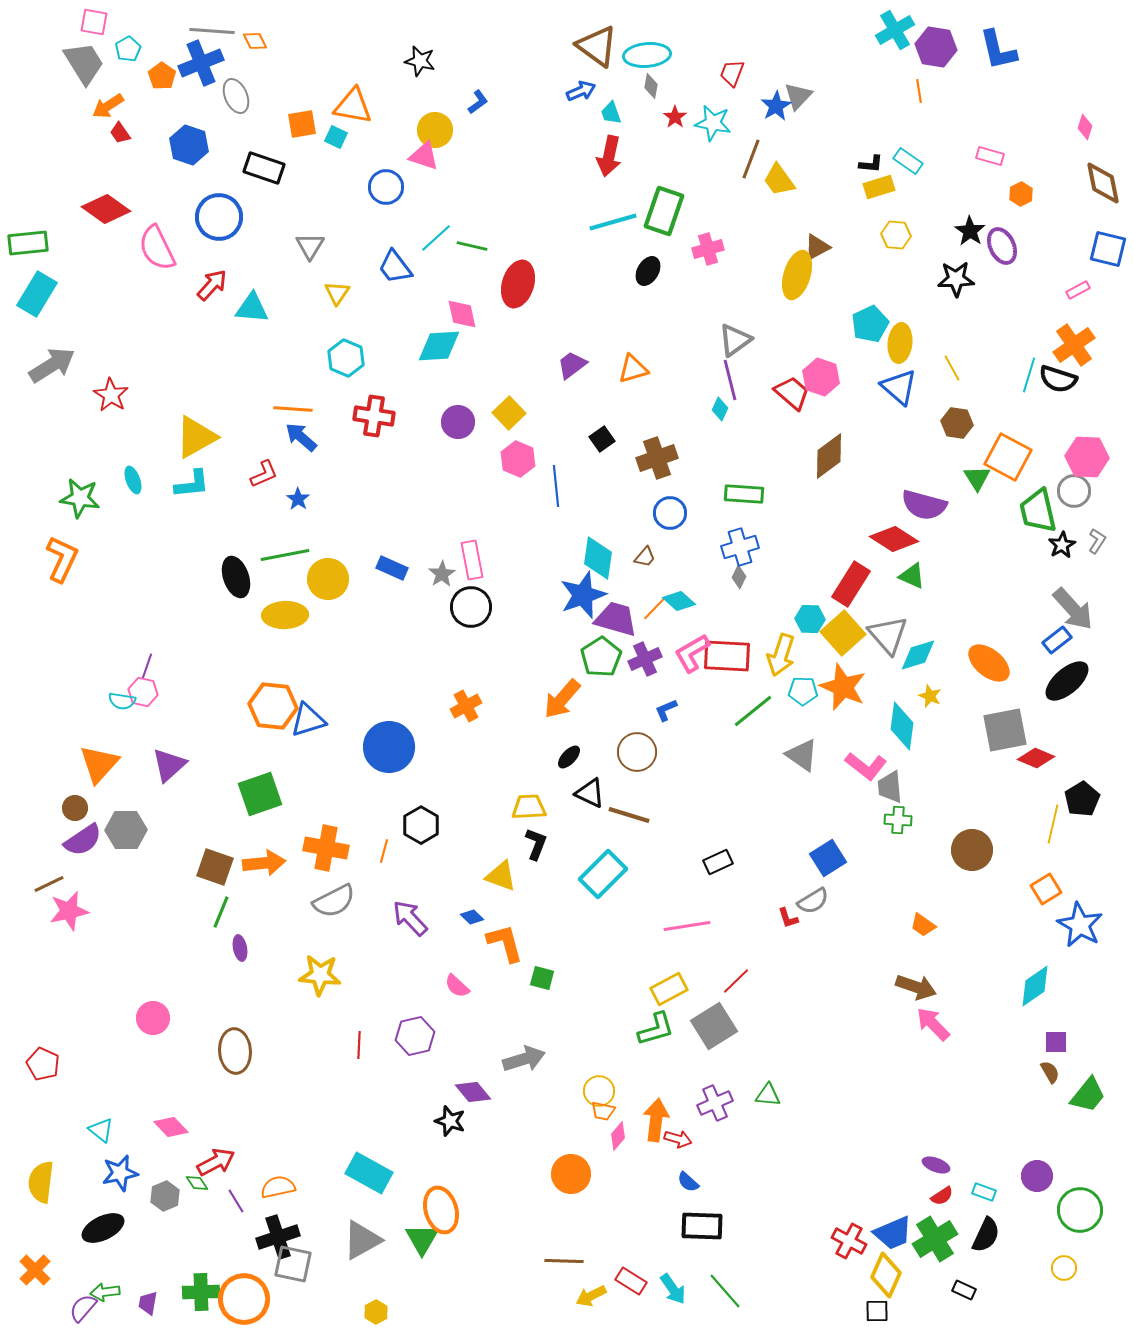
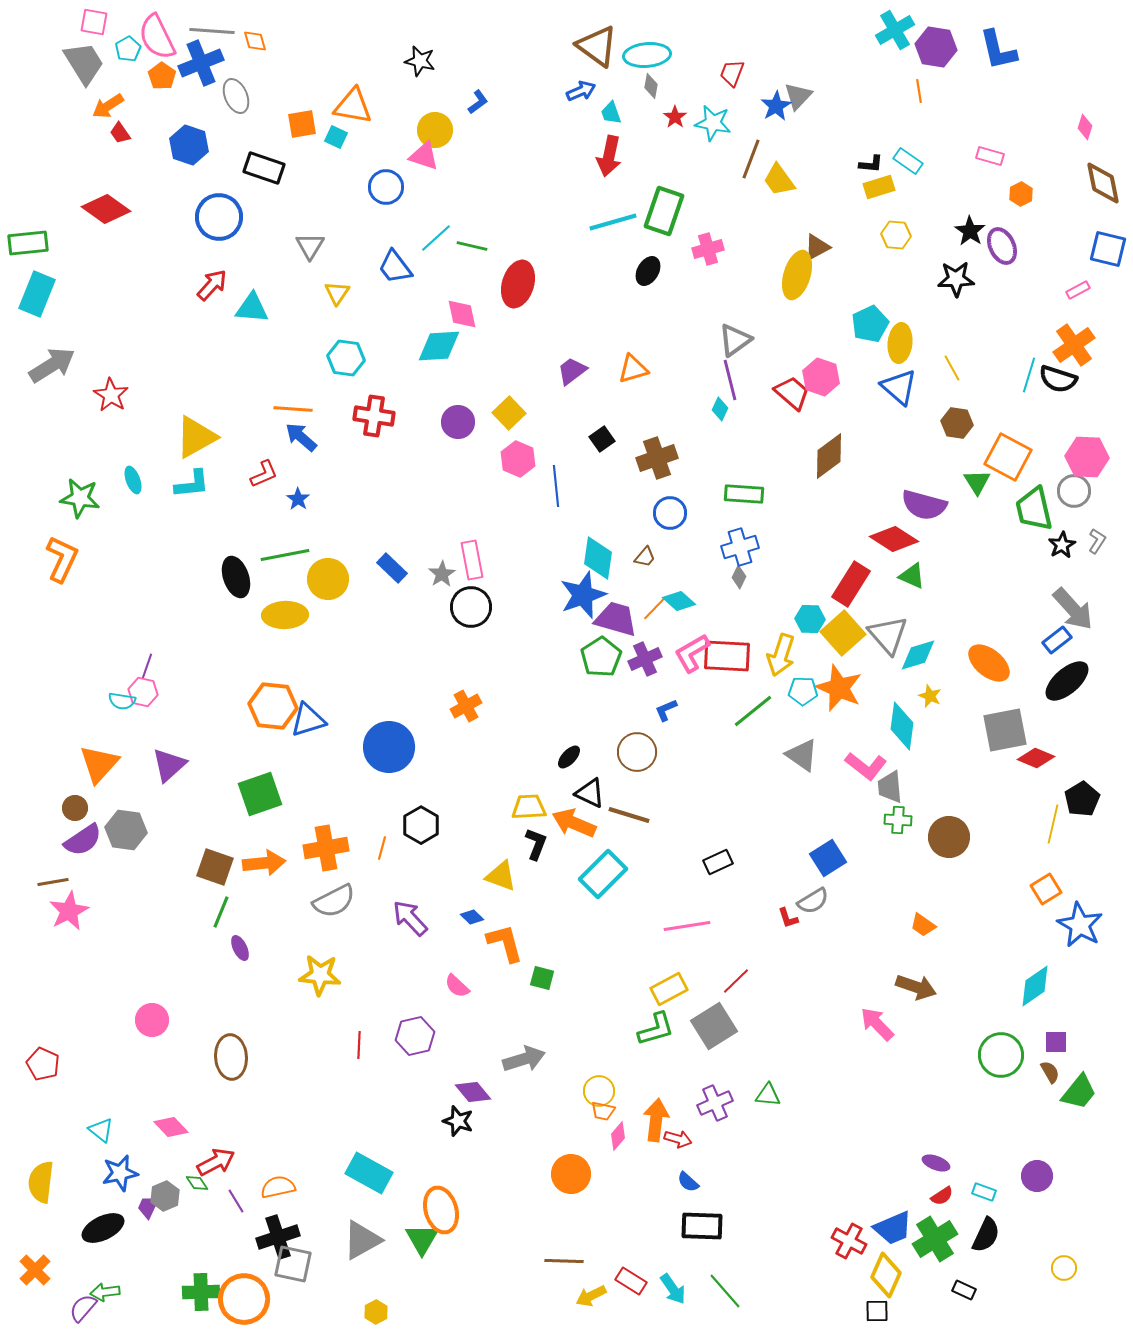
orange diamond at (255, 41): rotated 10 degrees clockwise
pink semicircle at (157, 248): moved 211 px up
cyan rectangle at (37, 294): rotated 9 degrees counterclockwise
cyan hexagon at (346, 358): rotated 15 degrees counterclockwise
purple trapezoid at (572, 365): moved 6 px down
green triangle at (977, 478): moved 4 px down
green trapezoid at (1038, 511): moved 4 px left, 2 px up
blue rectangle at (392, 568): rotated 20 degrees clockwise
orange star at (843, 687): moved 4 px left, 1 px down
orange arrow at (562, 699): moved 12 px right, 124 px down; rotated 72 degrees clockwise
gray hexagon at (126, 830): rotated 9 degrees clockwise
orange cross at (326, 848): rotated 21 degrees counterclockwise
brown circle at (972, 850): moved 23 px left, 13 px up
orange line at (384, 851): moved 2 px left, 3 px up
brown line at (49, 884): moved 4 px right, 2 px up; rotated 16 degrees clockwise
pink star at (69, 911): rotated 15 degrees counterclockwise
purple ellipse at (240, 948): rotated 15 degrees counterclockwise
pink circle at (153, 1018): moved 1 px left, 2 px down
pink arrow at (933, 1024): moved 56 px left
brown ellipse at (235, 1051): moved 4 px left, 6 px down
green trapezoid at (1088, 1095): moved 9 px left, 3 px up
black star at (450, 1121): moved 8 px right
purple ellipse at (936, 1165): moved 2 px up
green circle at (1080, 1210): moved 79 px left, 155 px up
blue trapezoid at (893, 1233): moved 5 px up
purple trapezoid at (148, 1303): moved 96 px up; rotated 15 degrees clockwise
